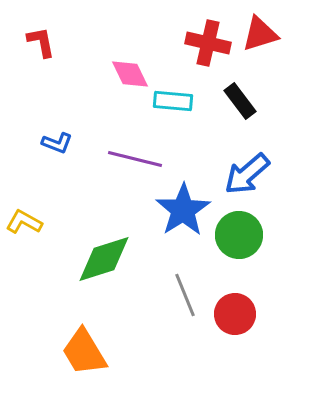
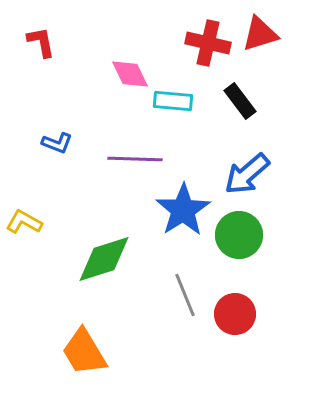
purple line: rotated 12 degrees counterclockwise
